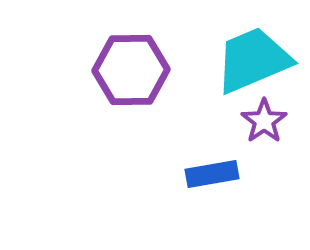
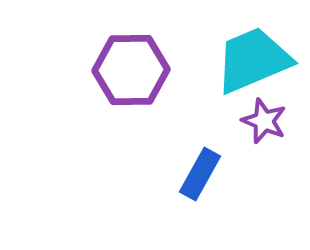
purple star: rotated 15 degrees counterclockwise
blue rectangle: moved 12 px left; rotated 51 degrees counterclockwise
